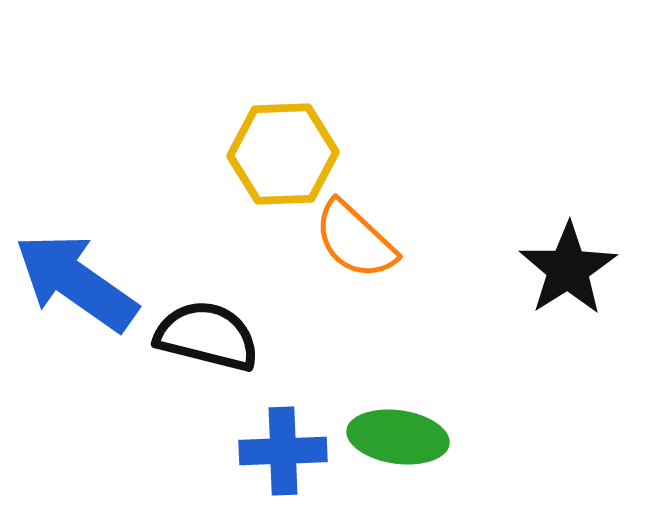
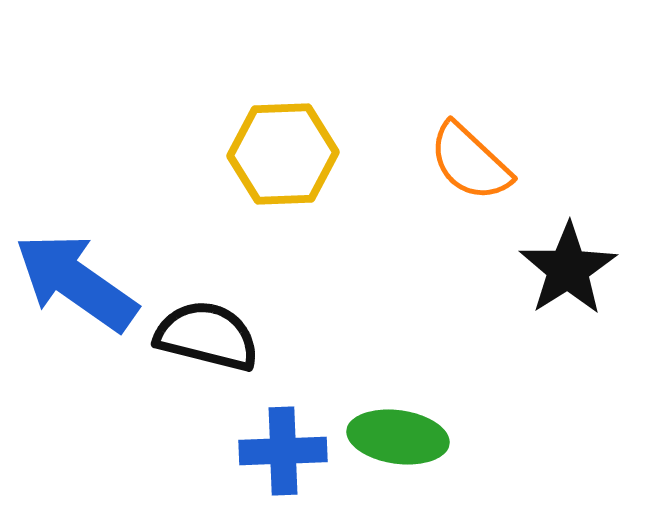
orange semicircle: moved 115 px right, 78 px up
